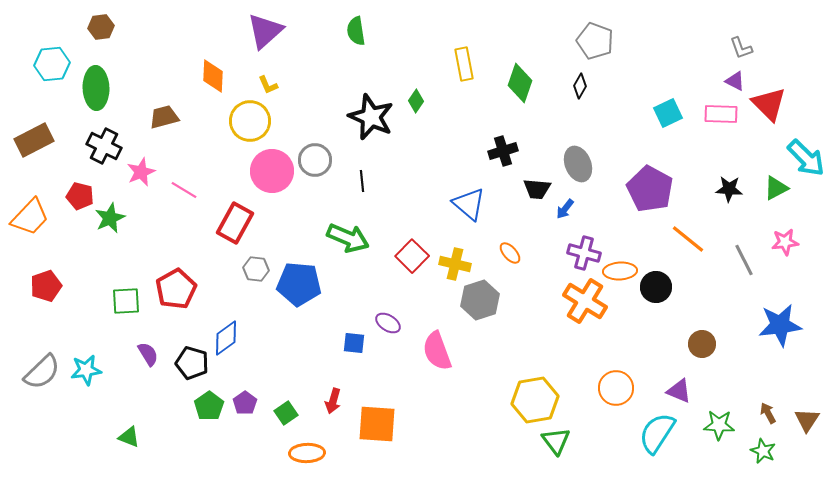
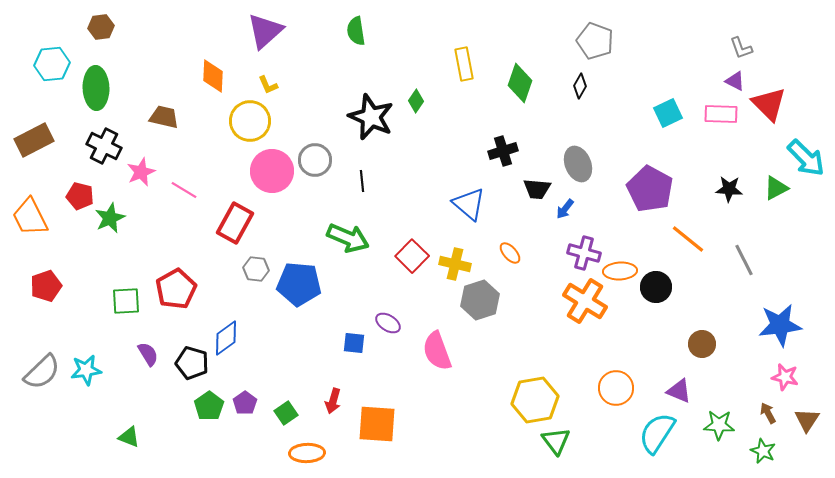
brown trapezoid at (164, 117): rotated 28 degrees clockwise
orange trapezoid at (30, 217): rotated 111 degrees clockwise
pink star at (785, 242): moved 135 px down; rotated 20 degrees clockwise
